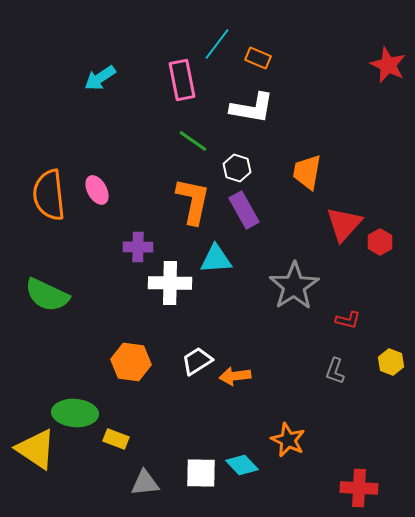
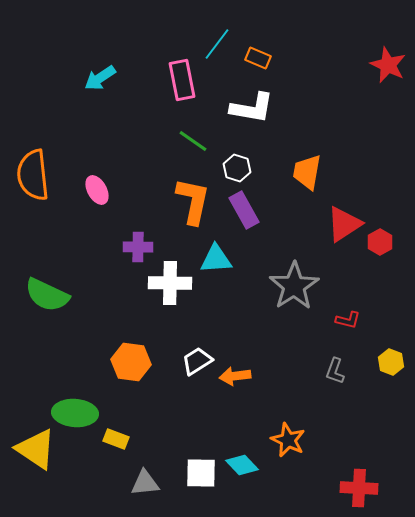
orange semicircle: moved 16 px left, 20 px up
red triangle: rotated 15 degrees clockwise
